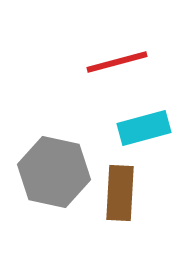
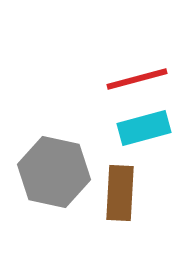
red line: moved 20 px right, 17 px down
